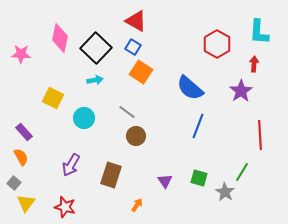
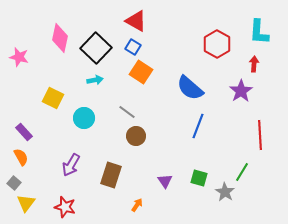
pink star: moved 2 px left, 3 px down; rotated 12 degrees clockwise
